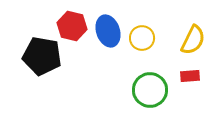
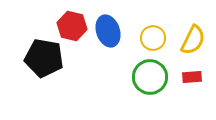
yellow circle: moved 11 px right
black pentagon: moved 2 px right, 2 px down
red rectangle: moved 2 px right, 1 px down
green circle: moved 13 px up
